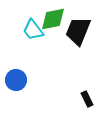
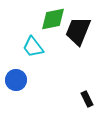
cyan trapezoid: moved 17 px down
